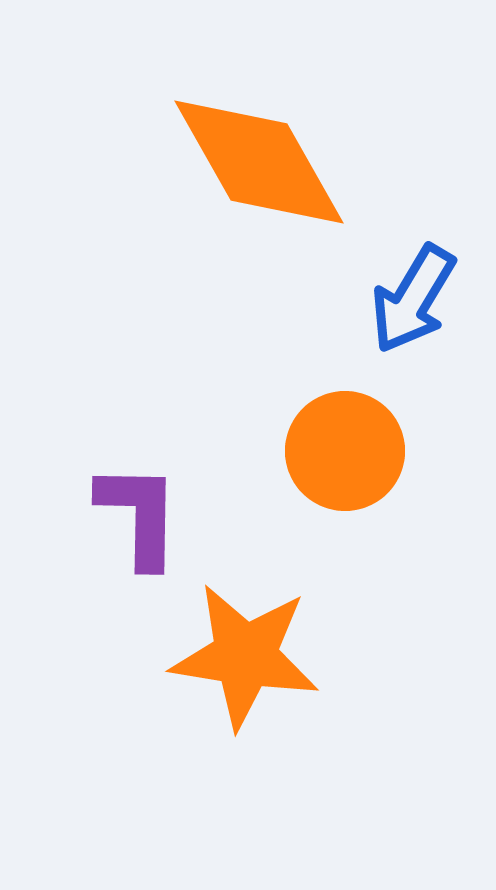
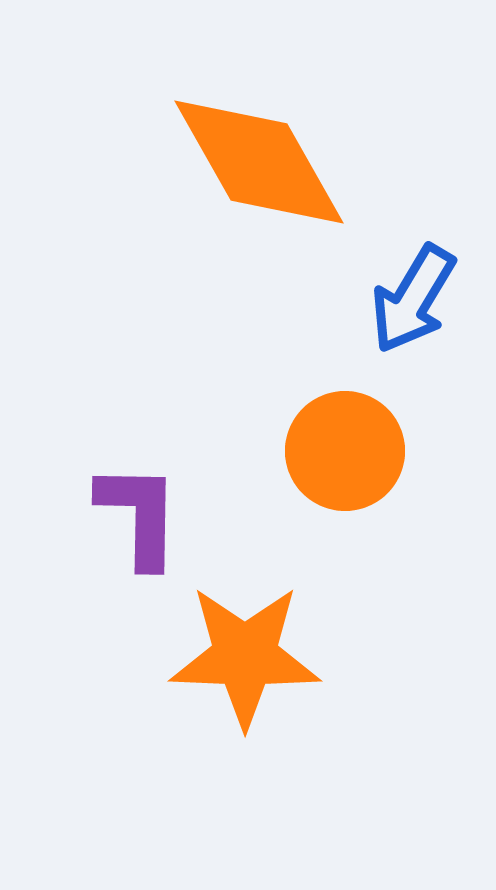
orange star: rotated 7 degrees counterclockwise
